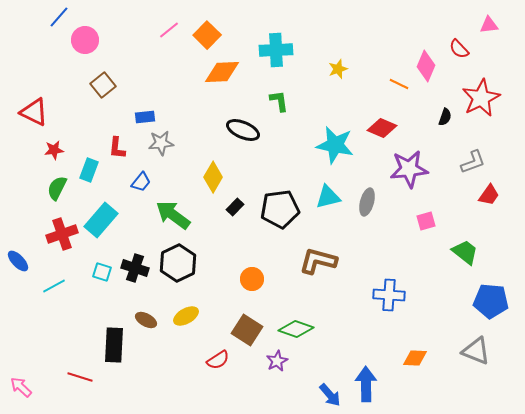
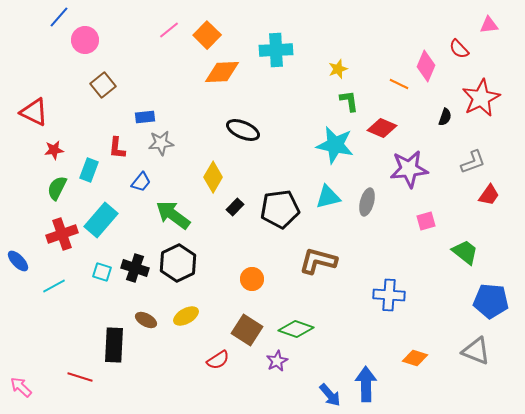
green L-shape at (279, 101): moved 70 px right
orange diamond at (415, 358): rotated 15 degrees clockwise
